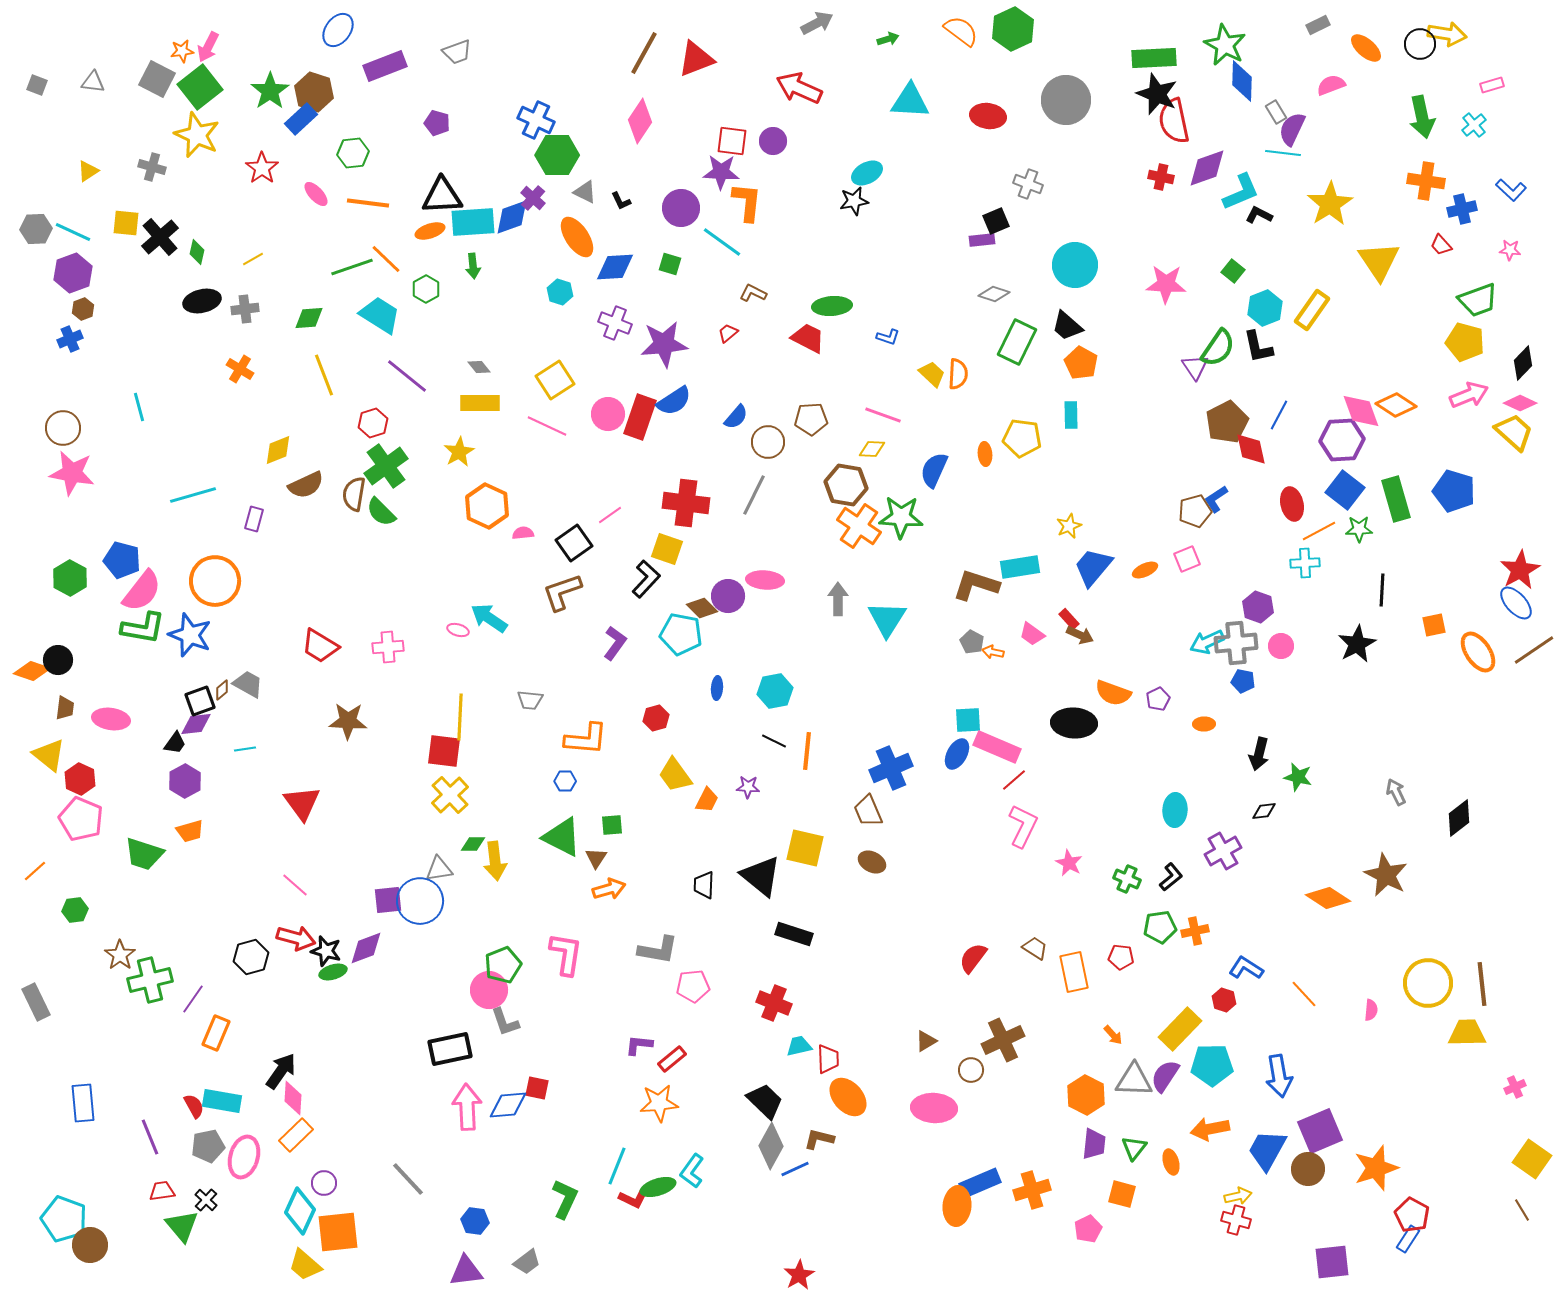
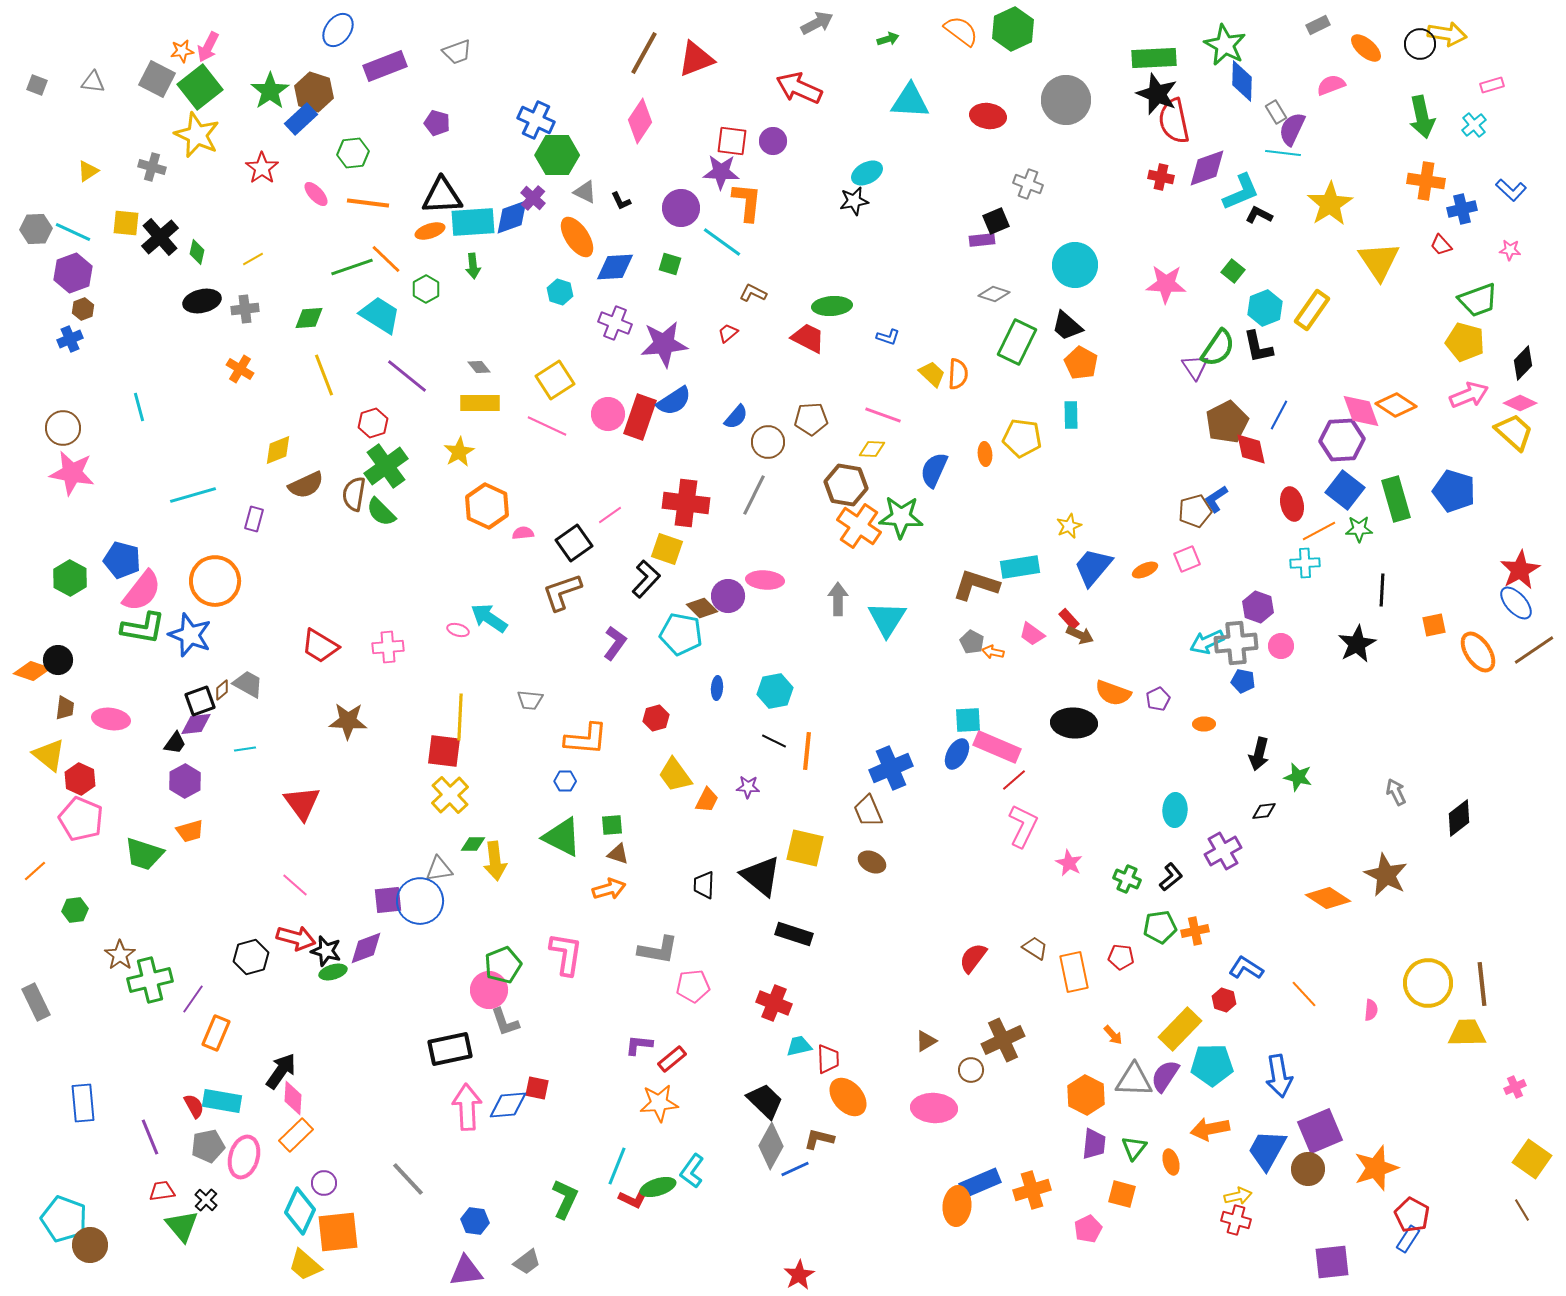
brown triangle at (596, 858): moved 22 px right, 4 px up; rotated 45 degrees counterclockwise
